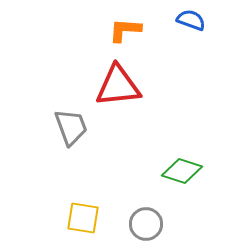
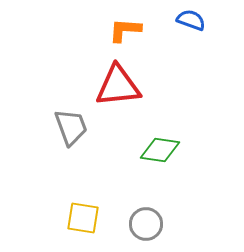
green diamond: moved 22 px left, 21 px up; rotated 9 degrees counterclockwise
